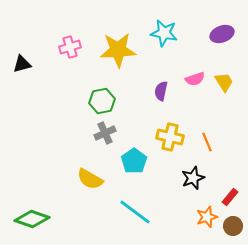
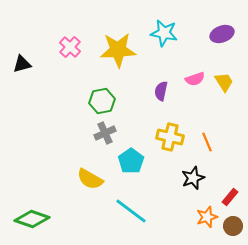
pink cross: rotated 30 degrees counterclockwise
cyan pentagon: moved 3 px left
cyan line: moved 4 px left, 1 px up
